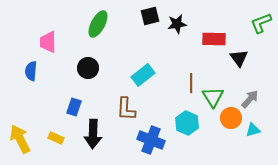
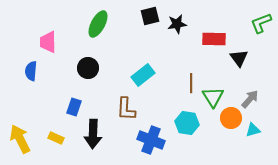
cyan hexagon: rotated 15 degrees counterclockwise
